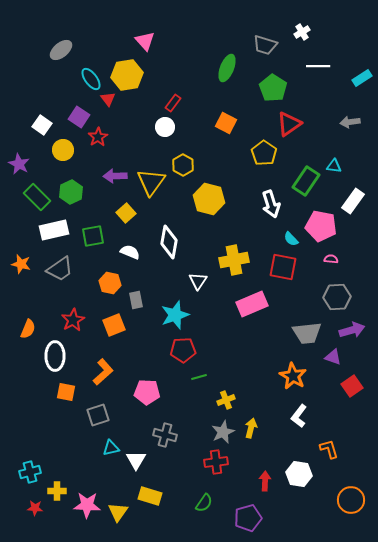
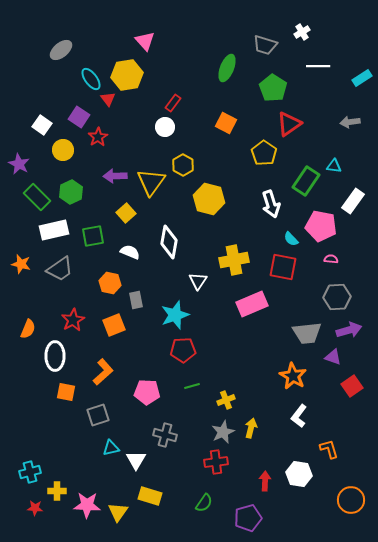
purple arrow at (352, 330): moved 3 px left
green line at (199, 377): moved 7 px left, 9 px down
